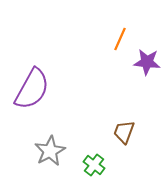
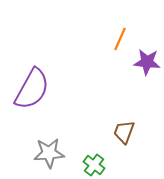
gray star: moved 1 px left, 2 px down; rotated 24 degrees clockwise
